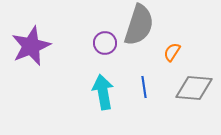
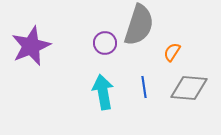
gray diamond: moved 5 px left
